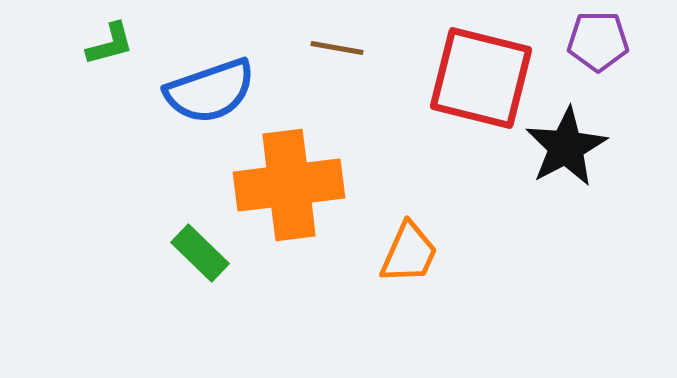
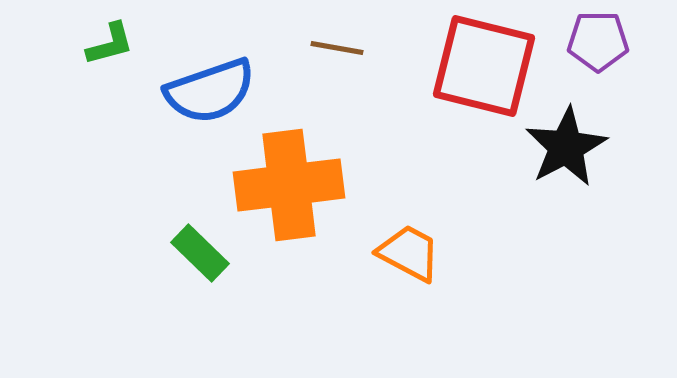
red square: moved 3 px right, 12 px up
orange trapezoid: rotated 86 degrees counterclockwise
